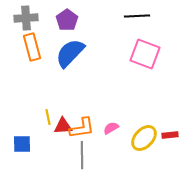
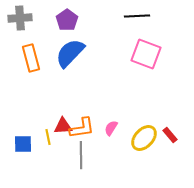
gray cross: moved 6 px left
orange rectangle: moved 1 px left, 11 px down
pink square: moved 1 px right
yellow line: moved 20 px down
pink semicircle: rotated 28 degrees counterclockwise
red rectangle: rotated 56 degrees clockwise
blue square: moved 1 px right
gray line: moved 1 px left
